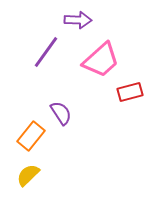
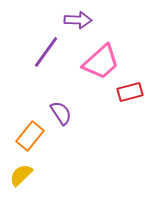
pink trapezoid: moved 2 px down
orange rectangle: moved 1 px left
yellow semicircle: moved 7 px left
